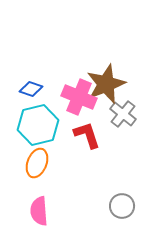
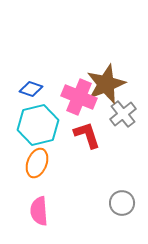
gray cross: rotated 12 degrees clockwise
gray circle: moved 3 px up
